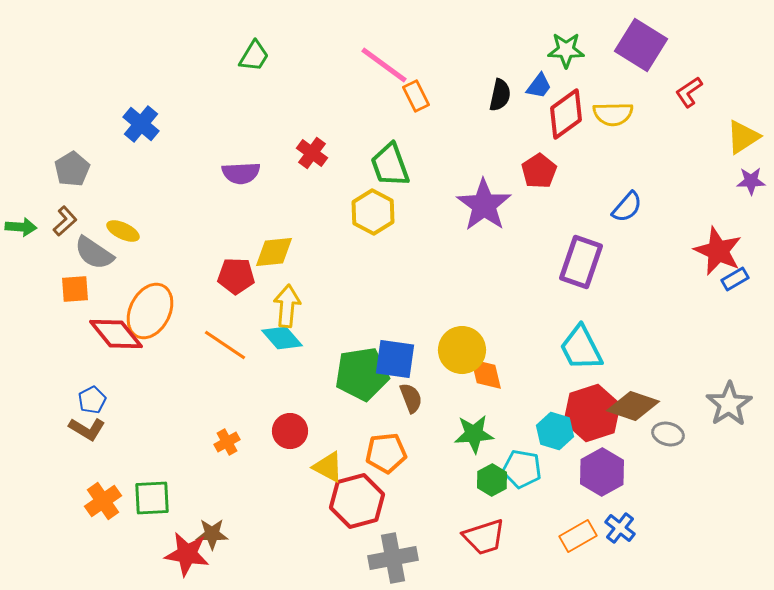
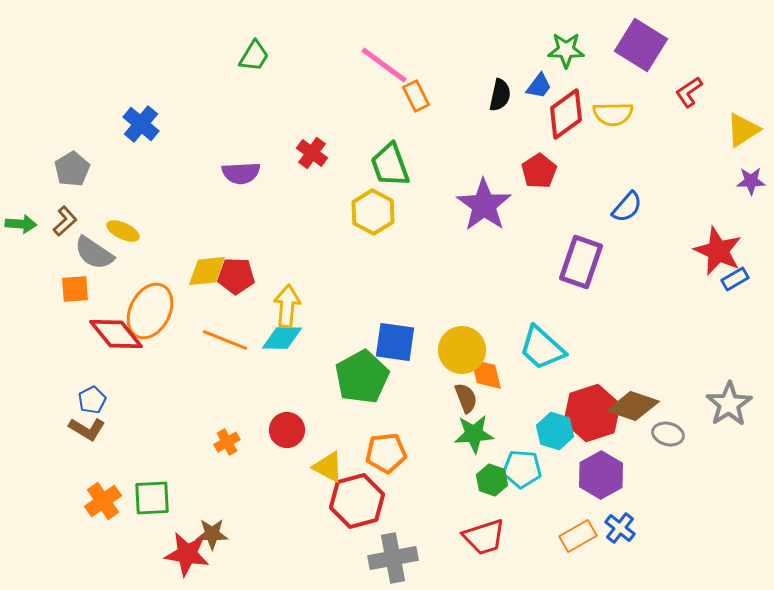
yellow triangle at (743, 137): moved 7 px up
green arrow at (21, 227): moved 3 px up
yellow diamond at (274, 252): moved 67 px left, 19 px down
cyan diamond at (282, 338): rotated 48 degrees counterclockwise
orange line at (225, 345): moved 5 px up; rotated 12 degrees counterclockwise
cyan trapezoid at (581, 348): moved 39 px left; rotated 21 degrees counterclockwise
blue square at (395, 359): moved 17 px up
green pentagon at (362, 374): moved 3 px down; rotated 20 degrees counterclockwise
brown semicircle at (411, 398): moved 55 px right
red circle at (290, 431): moved 3 px left, 1 px up
cyan pentagon at (522, 469): rotated 6 degrees counterclockwise
purple hexagon at (602, 472): moved 1 px left, 3 px down
green hexagon at (492, 480): rotated 12 degrees counterclockwise
